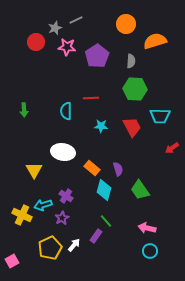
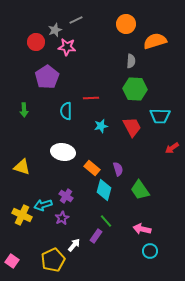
gray star: moved 2 px down
purple pentagon: moved 50 px left, 21 px down
cyan star: rotated 16 degrees counterclockwise
yellow triangle: moved 12 px left, 3 px up; rotated 42 degrees counterclockwise
pink arrow: moved 5 px left, 1 px down
yellow pentagon: moved 3 px right, 12 px down
pink square: rotated 24 degrees counterclockwise
